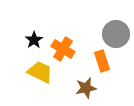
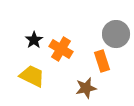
orange cross: moved 2 px left
yellow trapezoid: moved 8 px left, 4 px down
